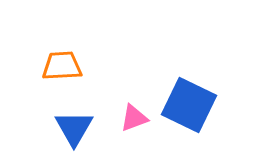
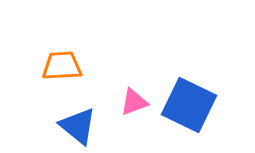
pink triangle: moved 16 px up
blue triangle: moved 4 px right, 2 px up; rotated 21 degrees counterclockwise
